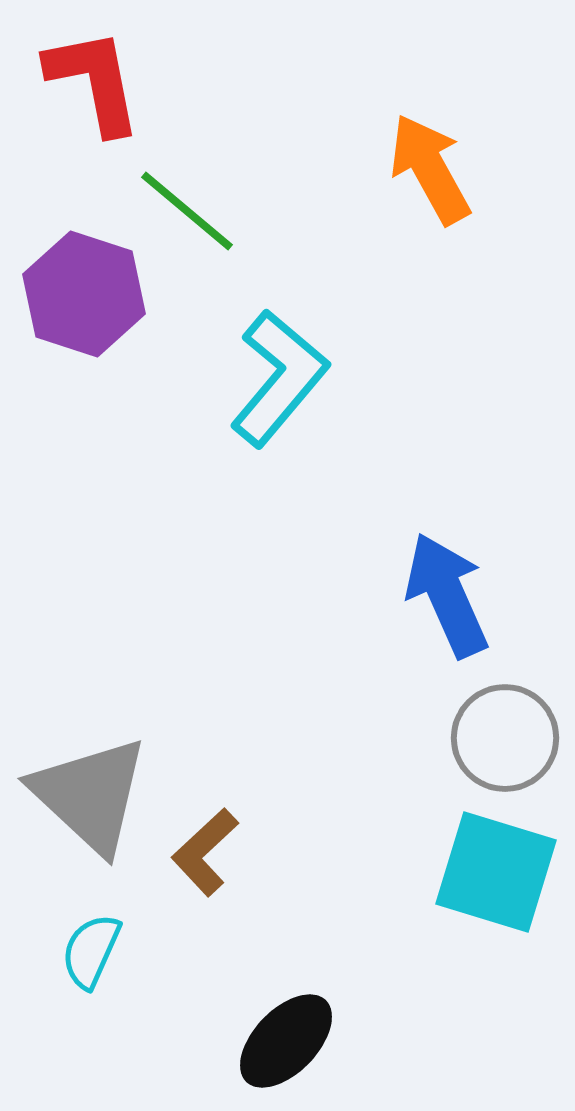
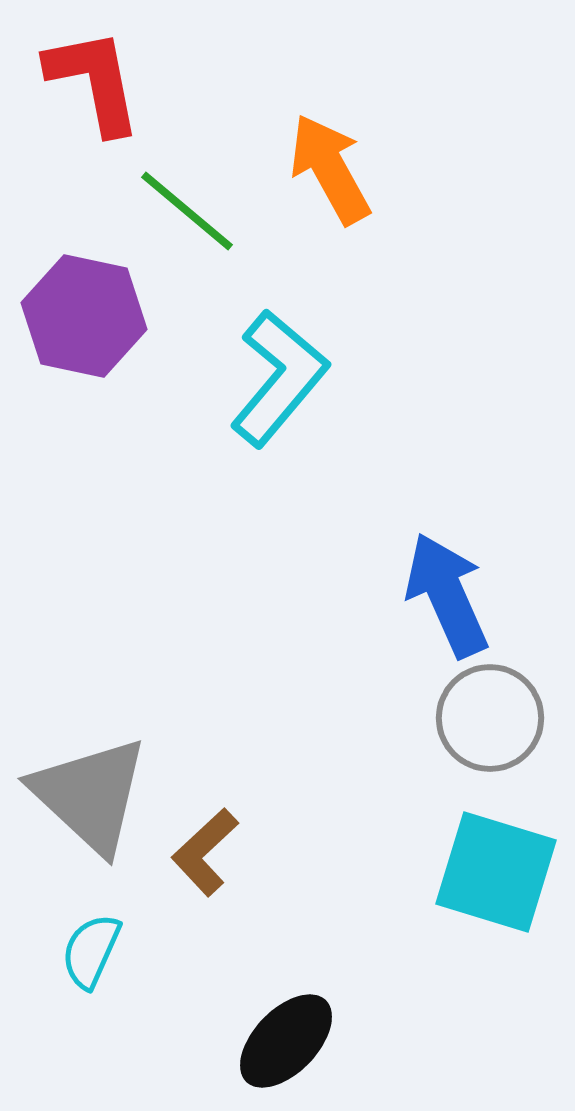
orange arrow: moved 100 px left
purple hexagon: moved 22 px down; rotated 6 degrees counterclockwise
gray circle: moved 15 px left, 20 px up
